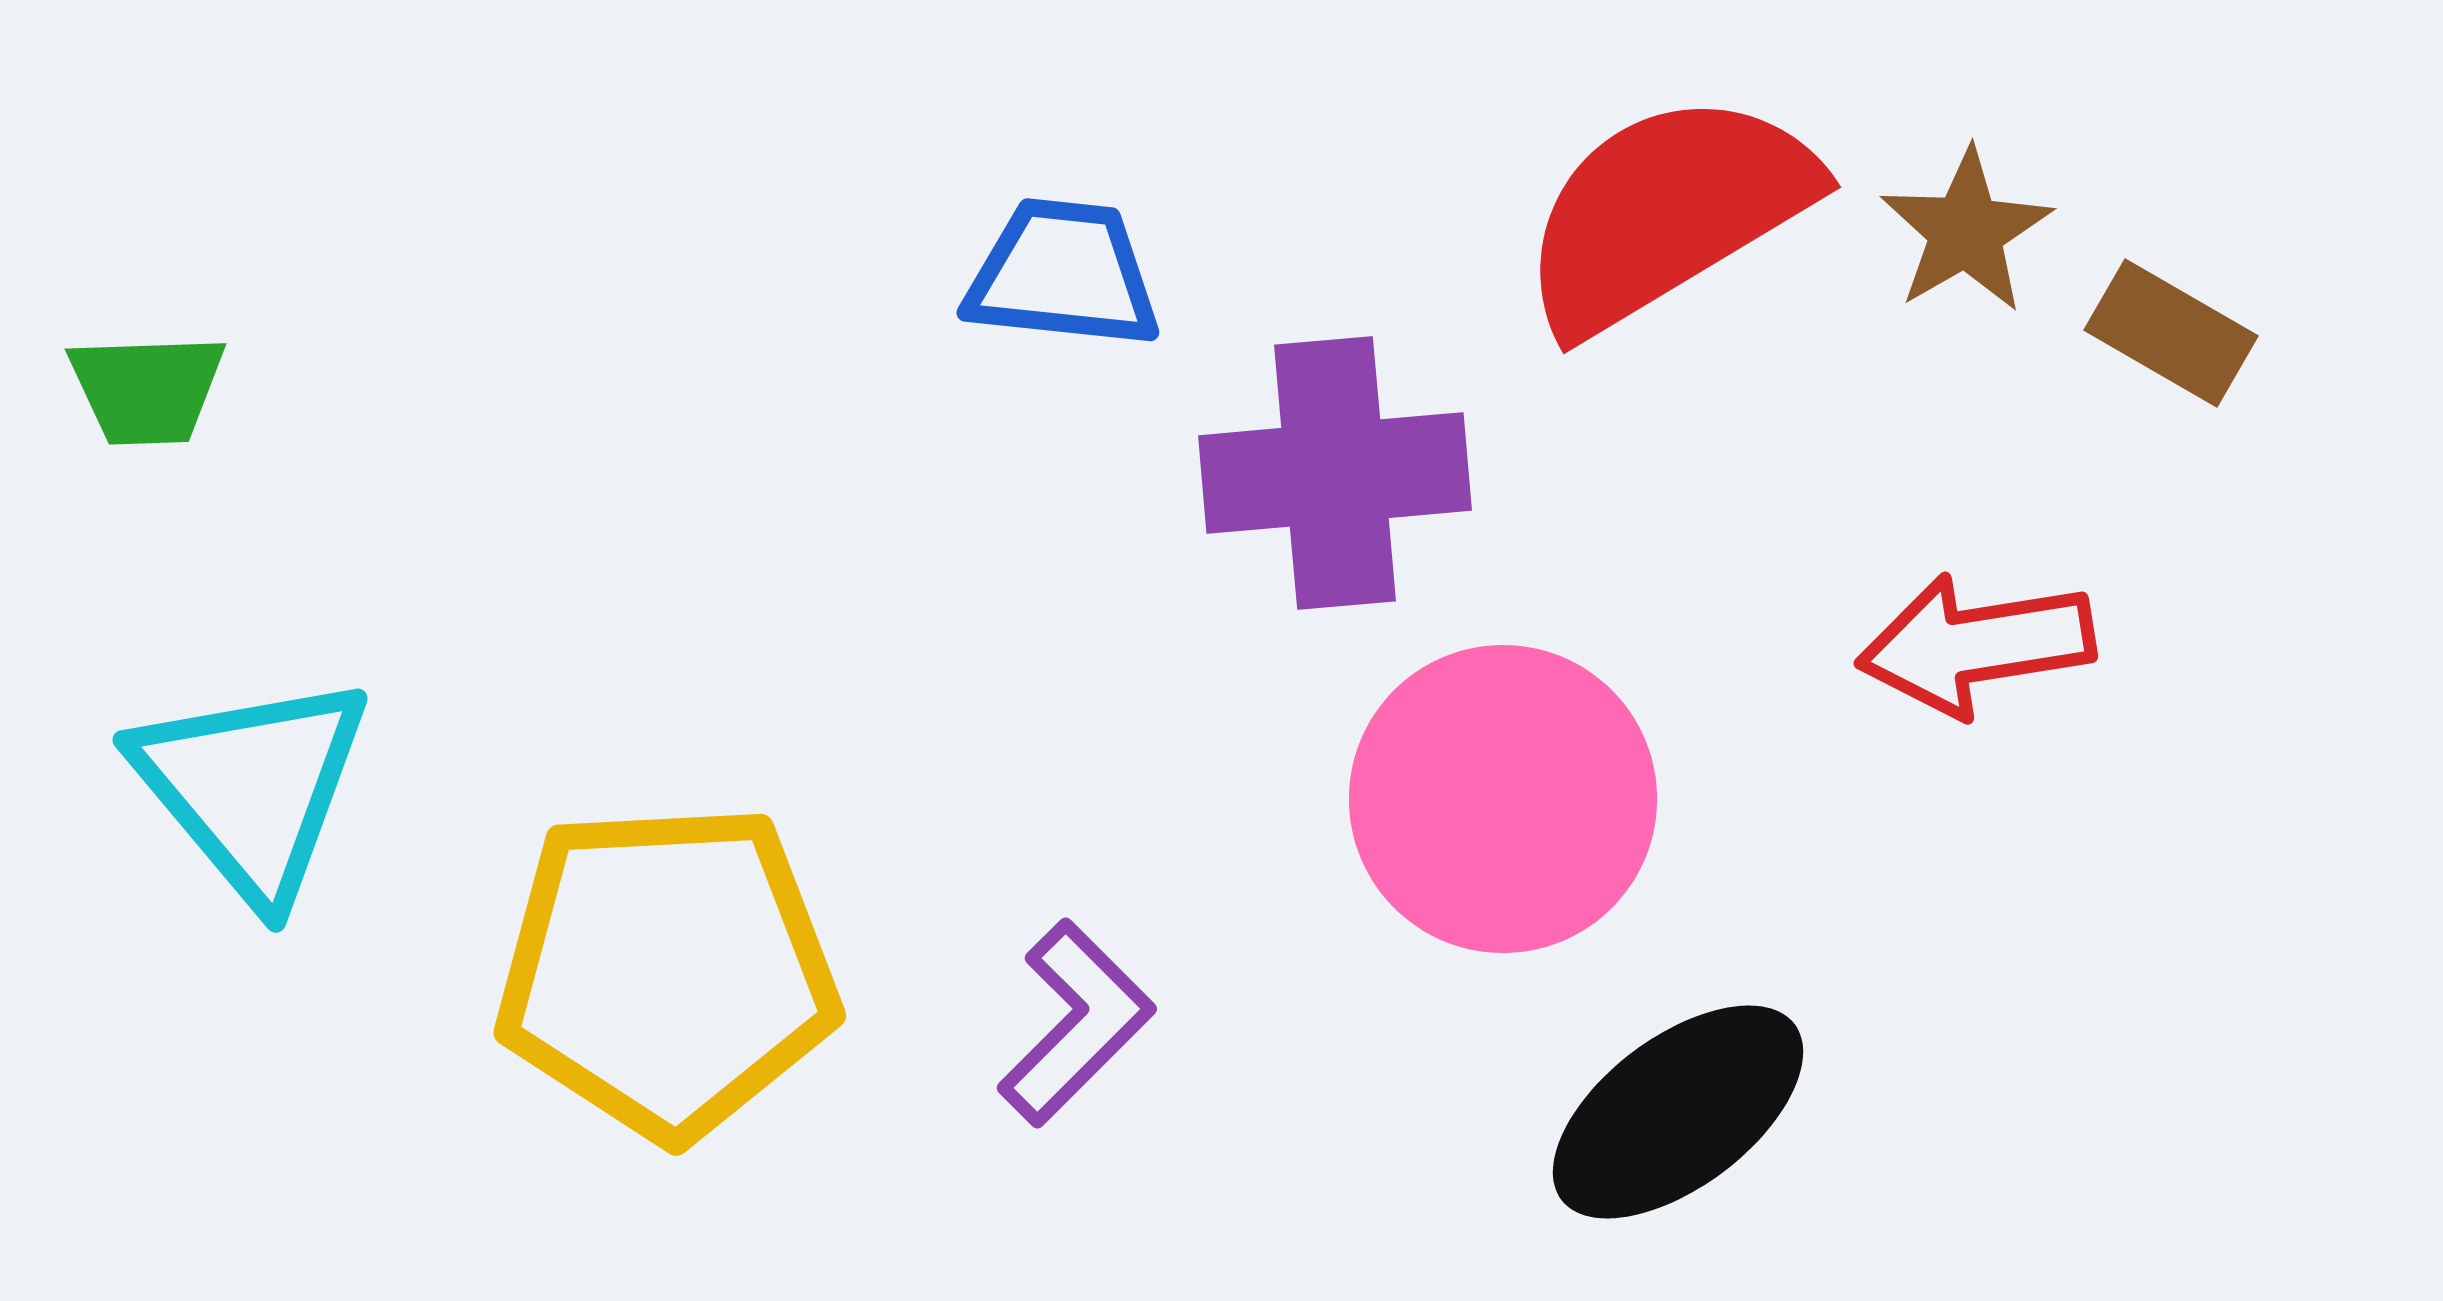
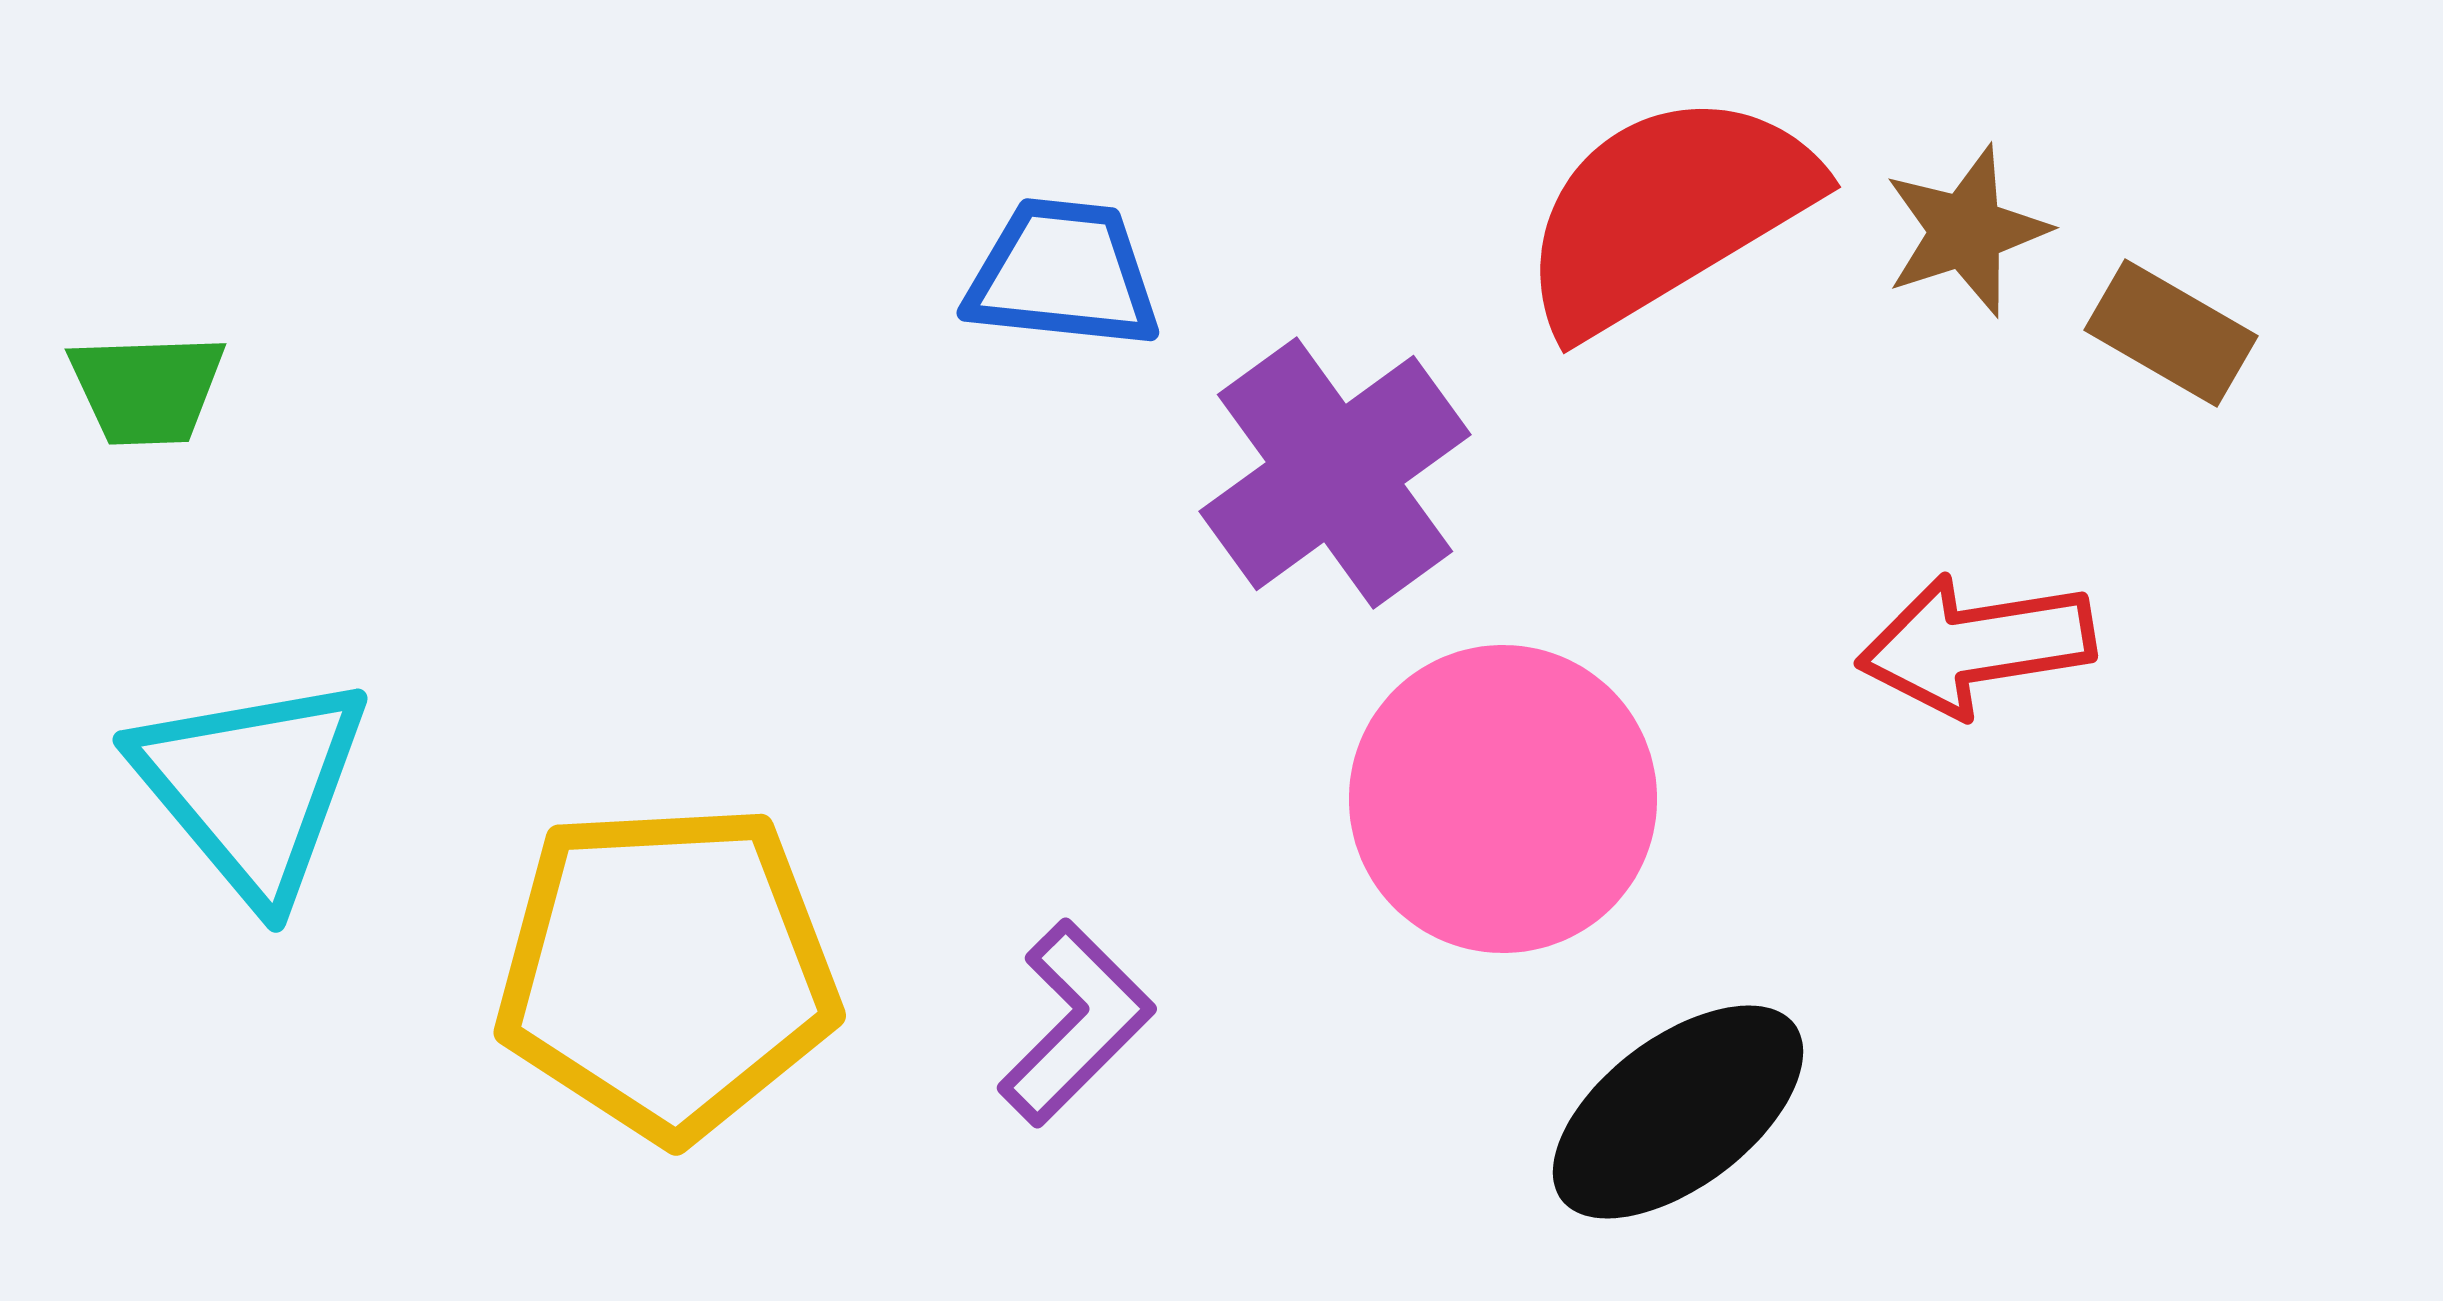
brown star: rotated 12 degrees clockwise
purple cross: rotated 31 degrees counterclockwise
